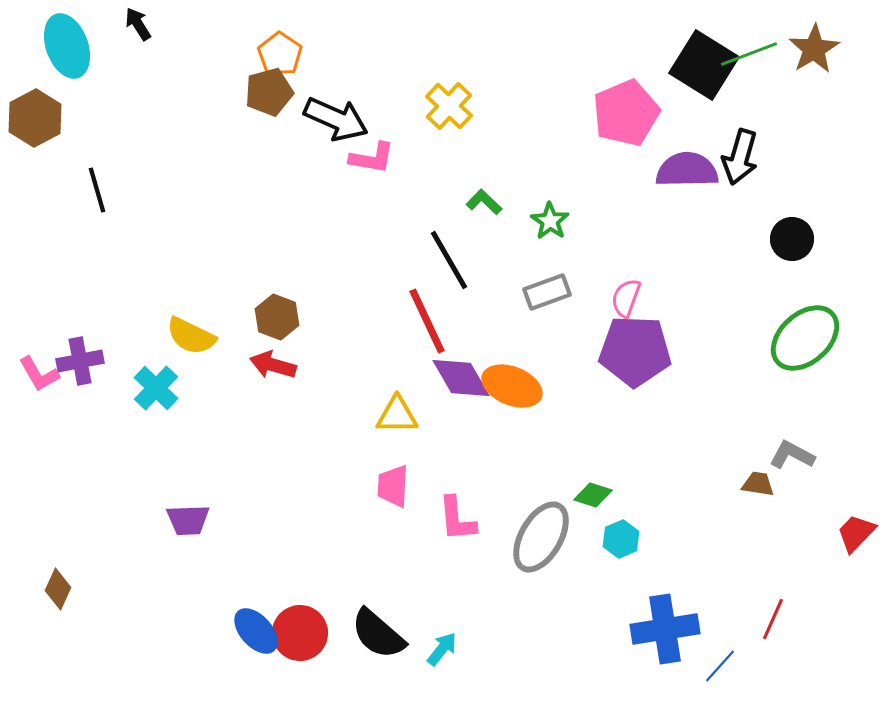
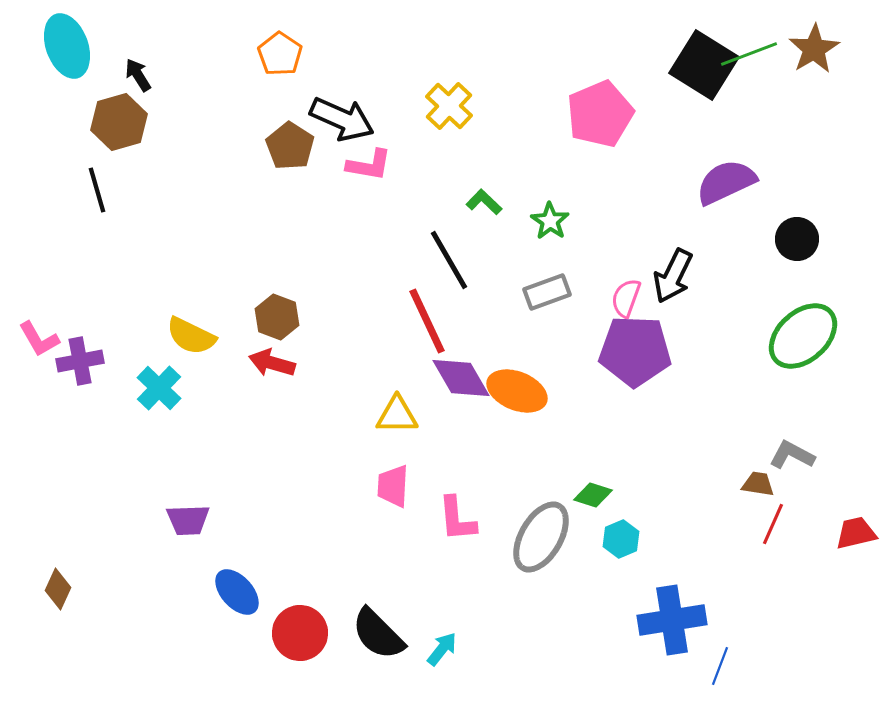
black arrow at (138, 24): moved 51 px down
brown pentagon at (269, 92): moved 21 px right, 54 px down; rotated 24 degrees counterclockwise
pink pentagon at (626, 113): moved 26 px left, 1 px down
brown hexagon at (35, 118): moved 84 px right, 4 px down; rotated 12 degrees clockwise
black arrow at (336, 119): moved 6 px right
black arrow at (740, 157): moved 67 px left, 119 px down; rotated 10 degrees clockwise
pink L-shape at (372, 158): moved 3 px left, 7 px down
purple semicircle at (687, 170): moved 39 px right, 12 px down; rotated 24 degrees counterclockwise
black circle at (792, 239): moved 5 px right
green ellipse at (805, 338): moved 2 px left, 2 px up
red arrow at (273, 365): moved 1 px left, 2 px up
pink L-shape at (39, 374): moved 35 px up
orange ellipse at (512, 386): moved 5 px right, 5 px down
cyan cross at (156, 388): moved 3 px right
red trapezoid at (856, 533): rotated 33 degrees clockwise
red line at (773, 619): moved 95 px up
blue cross at (665, 629): moved 7 px right, 9 px up
blue ellipse at (256, 631): moved 19 px left, 39 px up
black semicircle at (378, 634): rotated 4 degrees clockwise
blue line at (720, 666): rotated 21 degrees counterclockwise
